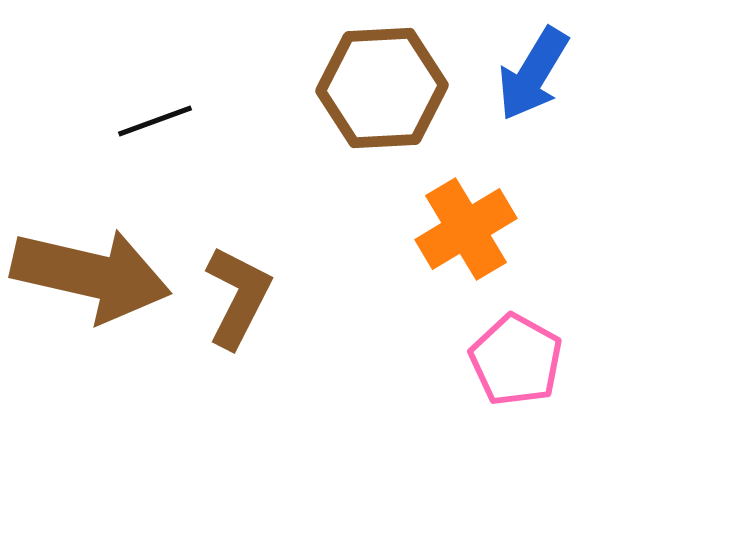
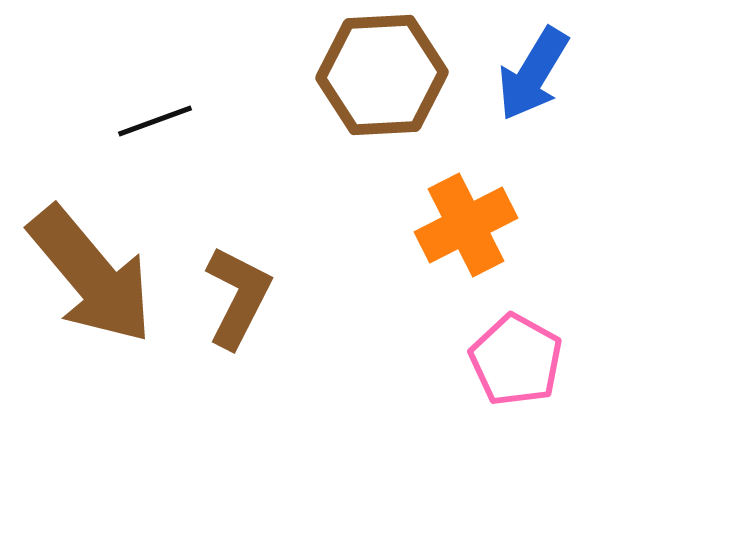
brown hexagon: moved 13 px up
orange cross: moved 4 px up; rotated 4 degrees clockwise
brown arrow: rotated 37 degrees clockwise
